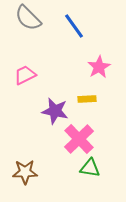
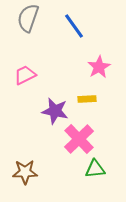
gray semicircle: rotated 64 degrees clockwise
green triangle: moved 5 px right, 1 px down; rotated 15 degrees counterclockwise
